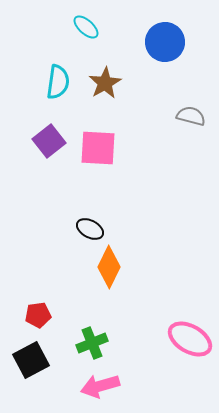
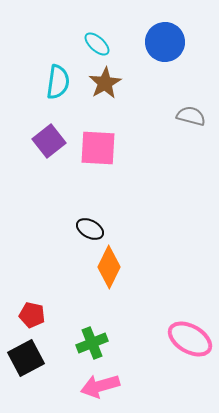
cyan ellipse: moved 11 px right, 17 px down
red pentagon: moved 6 px left; rotated 20 degrees clockwise
black square: moved 5 px left, 2 px up
